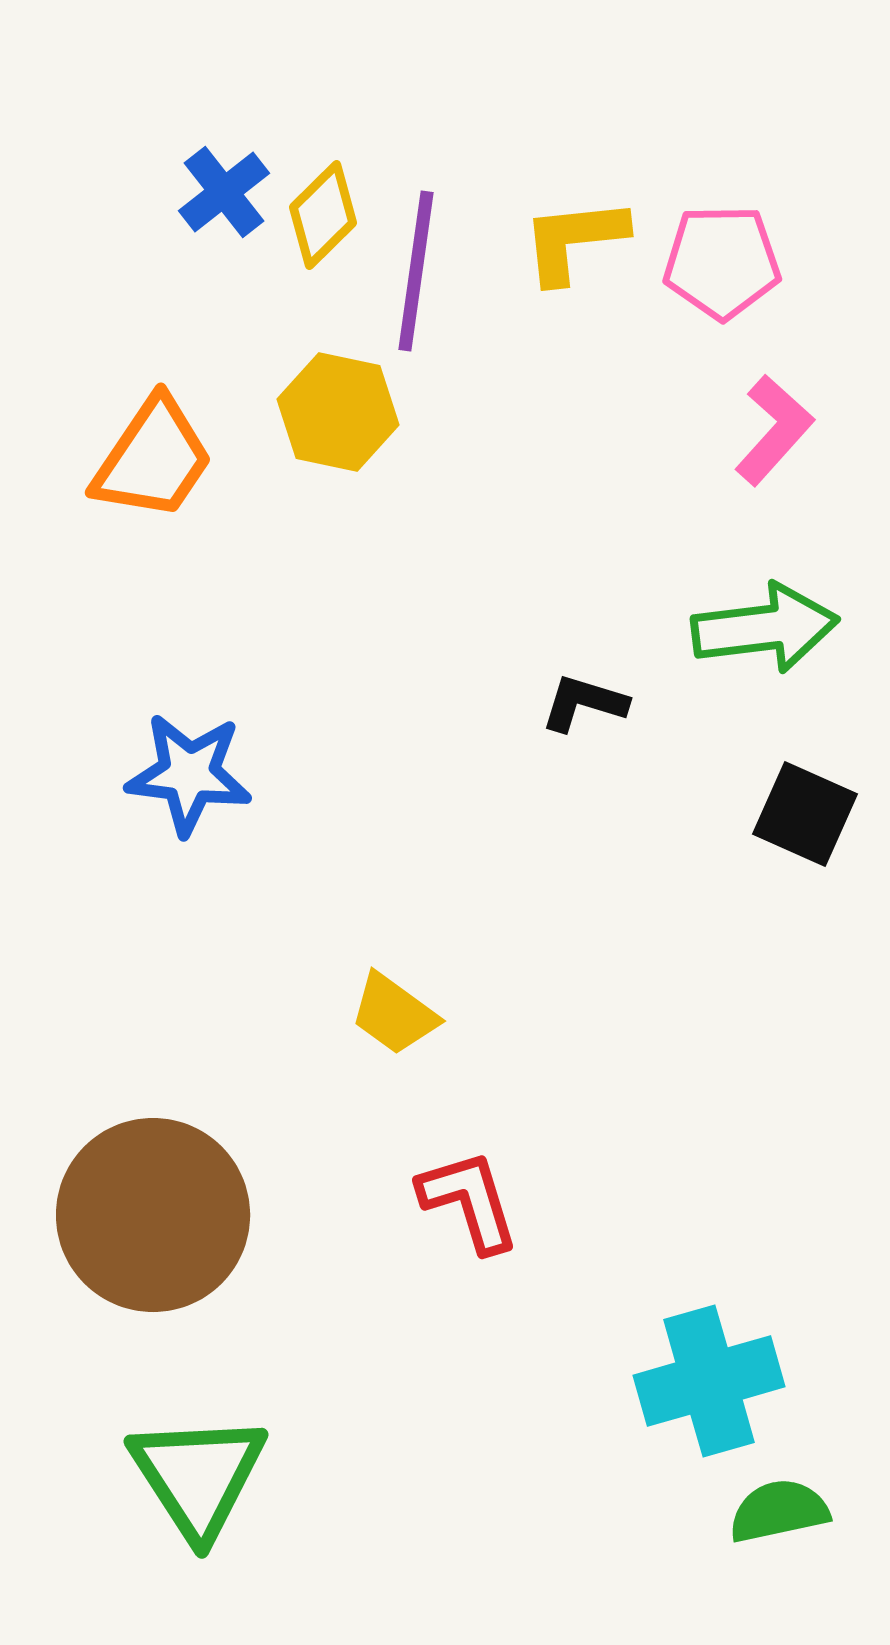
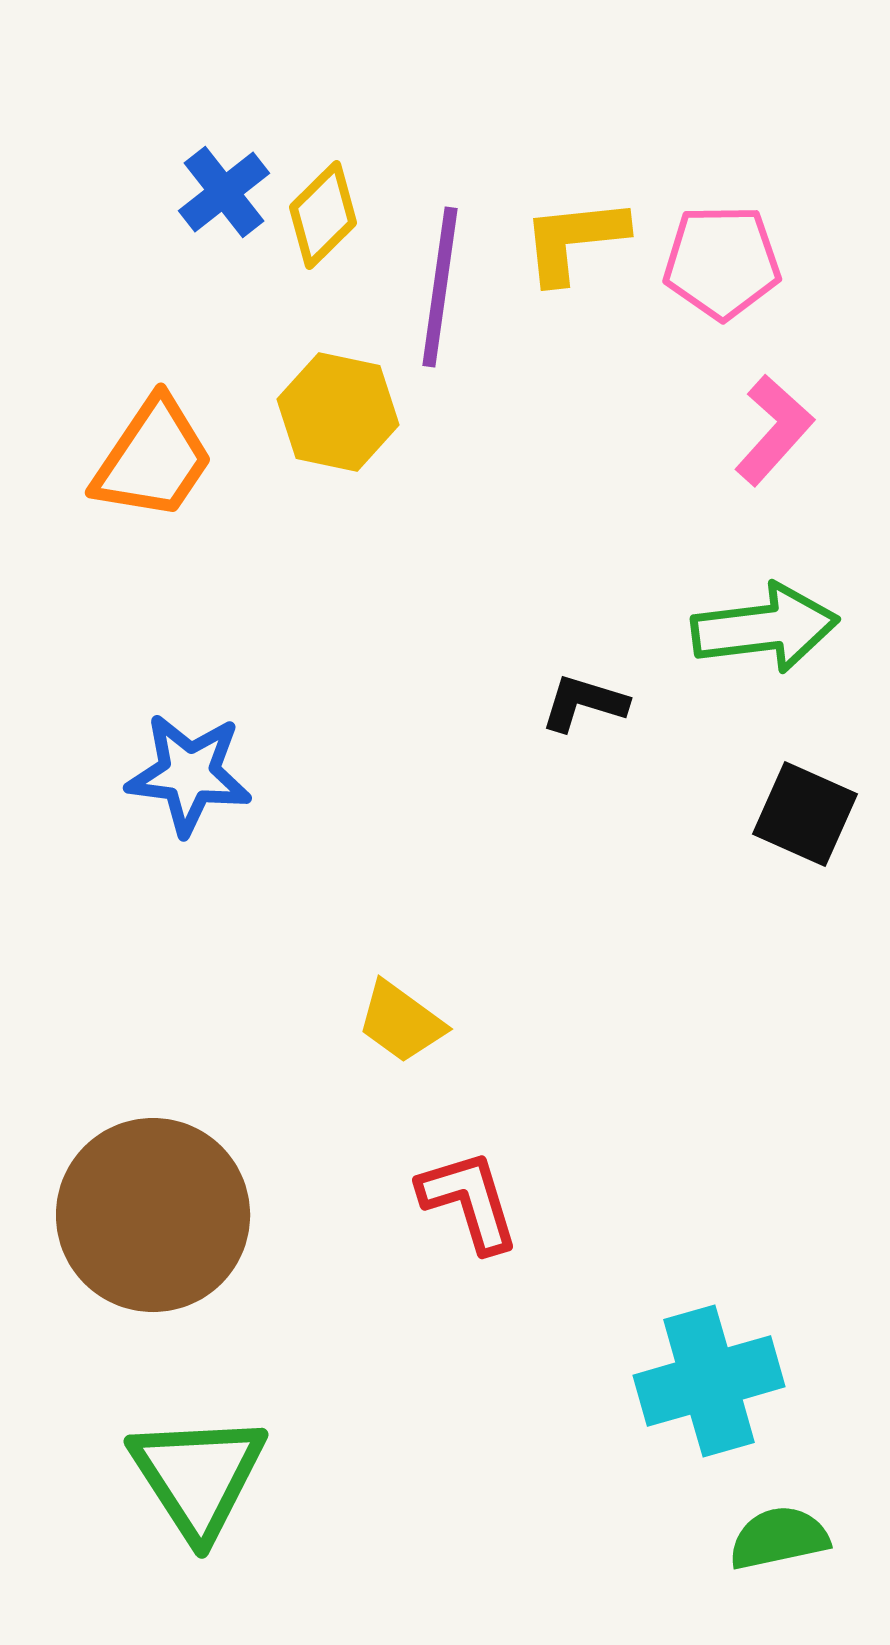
purple line: moved 24 px right, 16 px down
yellow trapezoid: moved 7 px right, 8 px down
green semicircle: moved 27 px down
